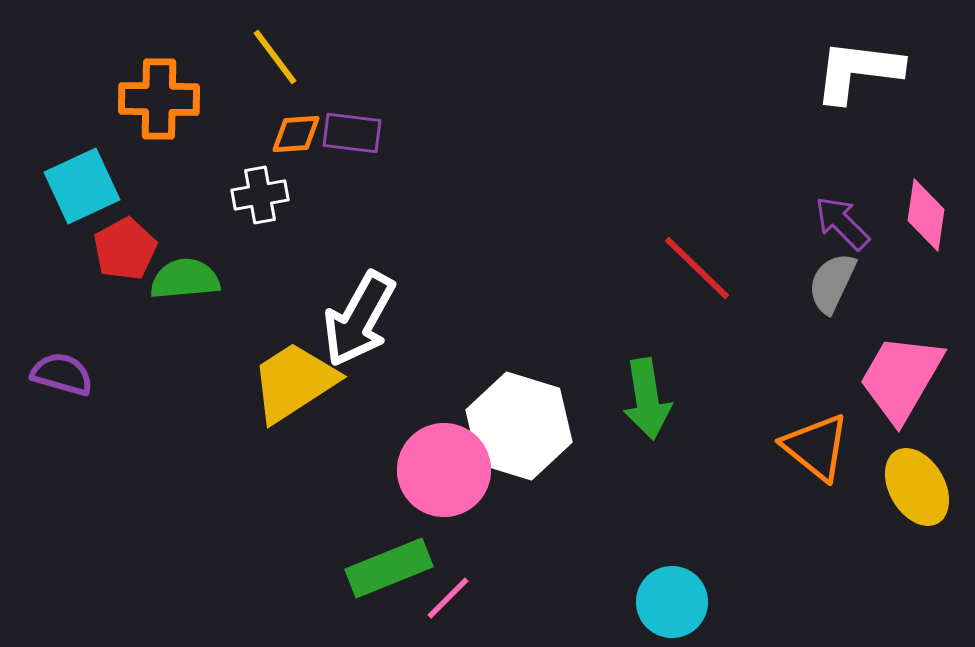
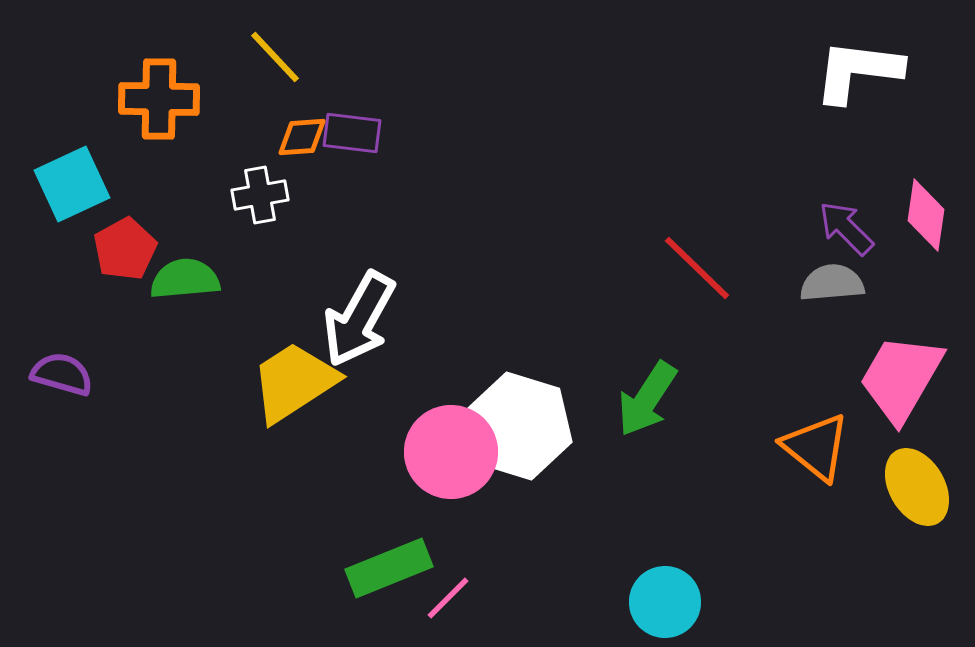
yellow line: rotated 6 degrees counterclockwise
orange diamond: moved 6 px right, 3 px down
cyan square: moved 10 px left, 2 px up
purple arrow: moved 4 px right, 5 px down
gray semicircle: rotated 60 degrees clockwise
green arrow: rotated 42 degrees clockwise
pink circle: moved 7 px right, 18 px up
cyan circle: moved 7 px left
